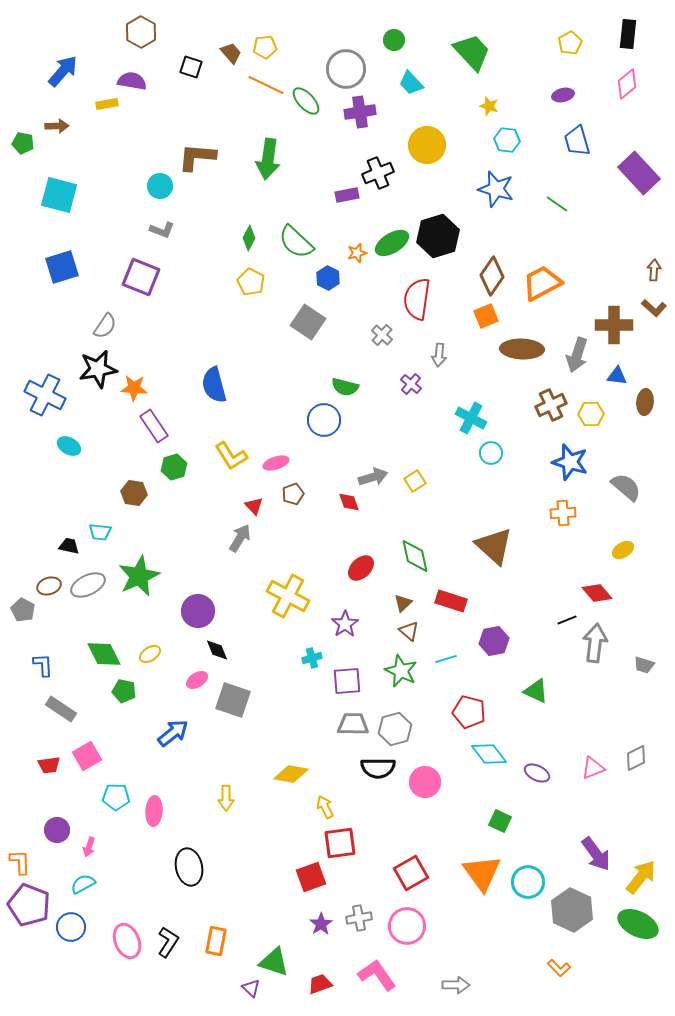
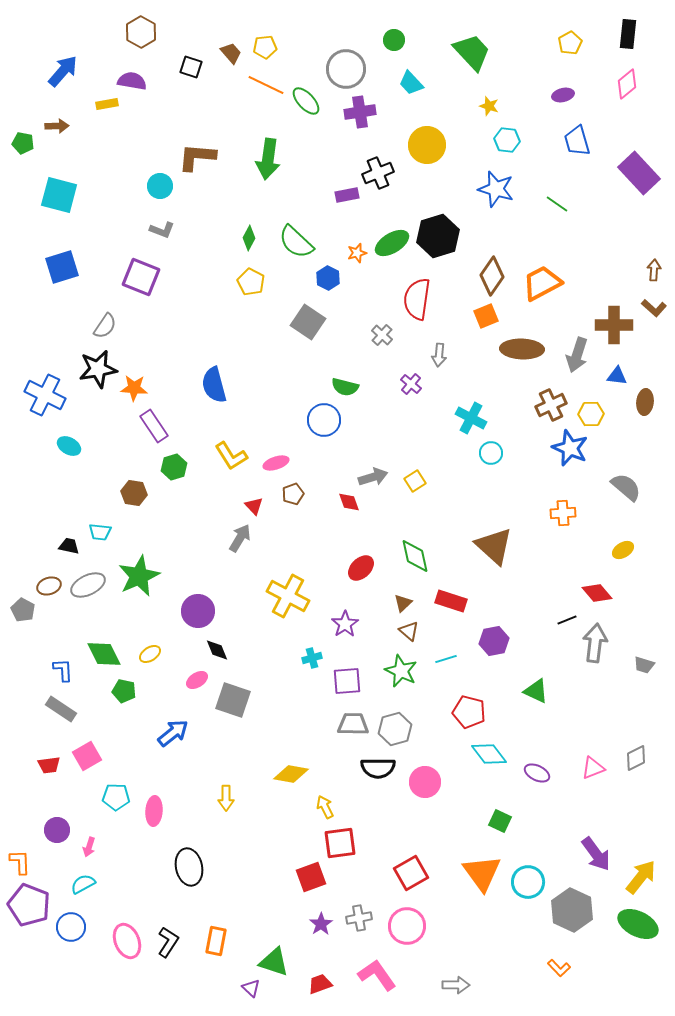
blue star at (570, 462): moved 14 px up; rotated 6 degrees clockwise
blue L-shape at (43, 665): moved 20 px right, 5 px down
